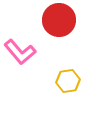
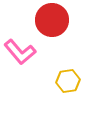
red circle: moved 7 px left
